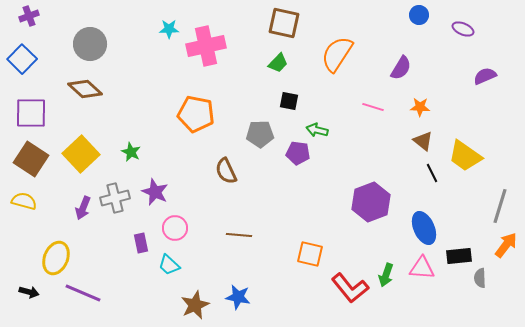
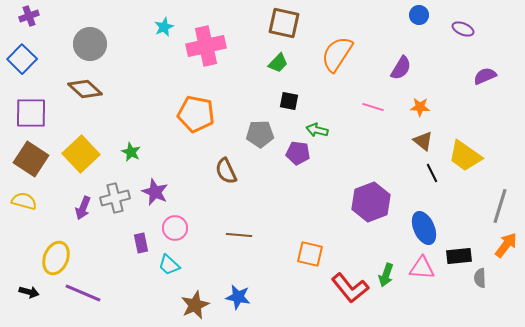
cyan star at (169, 29): moved 5 px left, 2 px up; rotated 24 degrees counterclockwise
